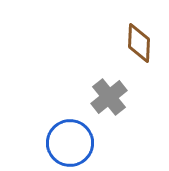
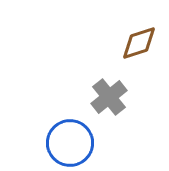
brown diamond: rotated 69 degrees clockwise
